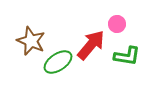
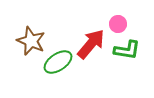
pink circle: moved 1 px right
red arrow: moved 1 px up
green L-shape: moved 6 px up
